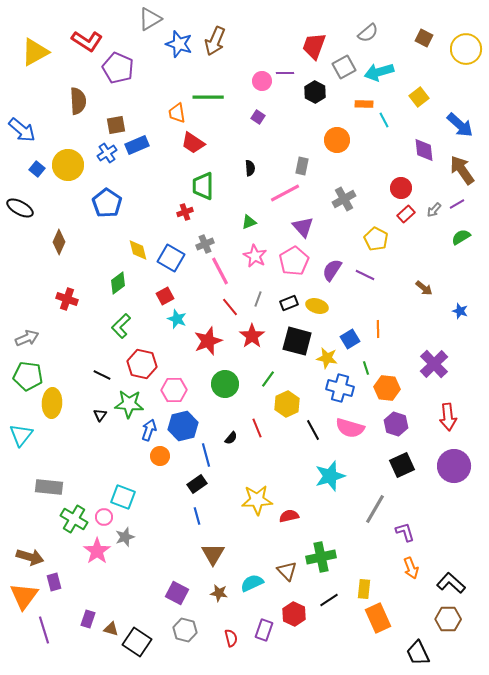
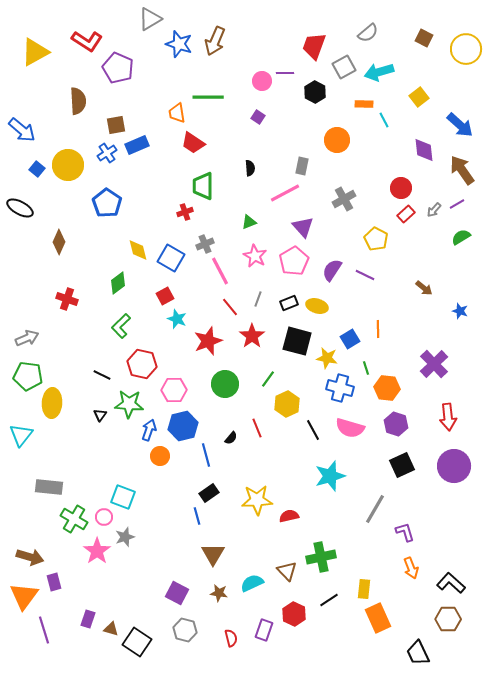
black rectangle at (197, 484): moved 12 px right, 9 px down
